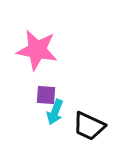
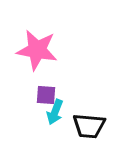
black trapezoid: rotated 20 degrees counterclockwise
